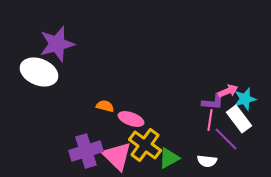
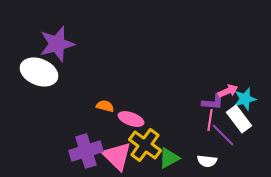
purple line: moved 3 px left, 4 px up
